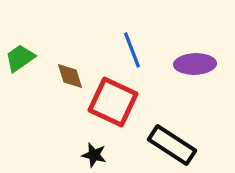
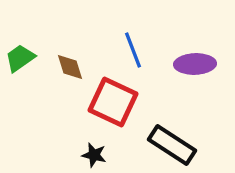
blue line: moved 1 px right
brown diamond: moved 9 px up
